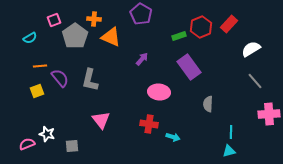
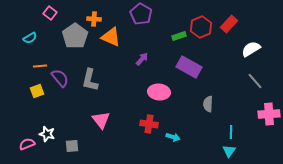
pink square: moved 4 px left, 7 px up; rotated 32 degrees counterclockwise
purple rectangle: rotated 25 degrees counterclockwise
cyan triangle: rotated 40 degrees counterclockwise
